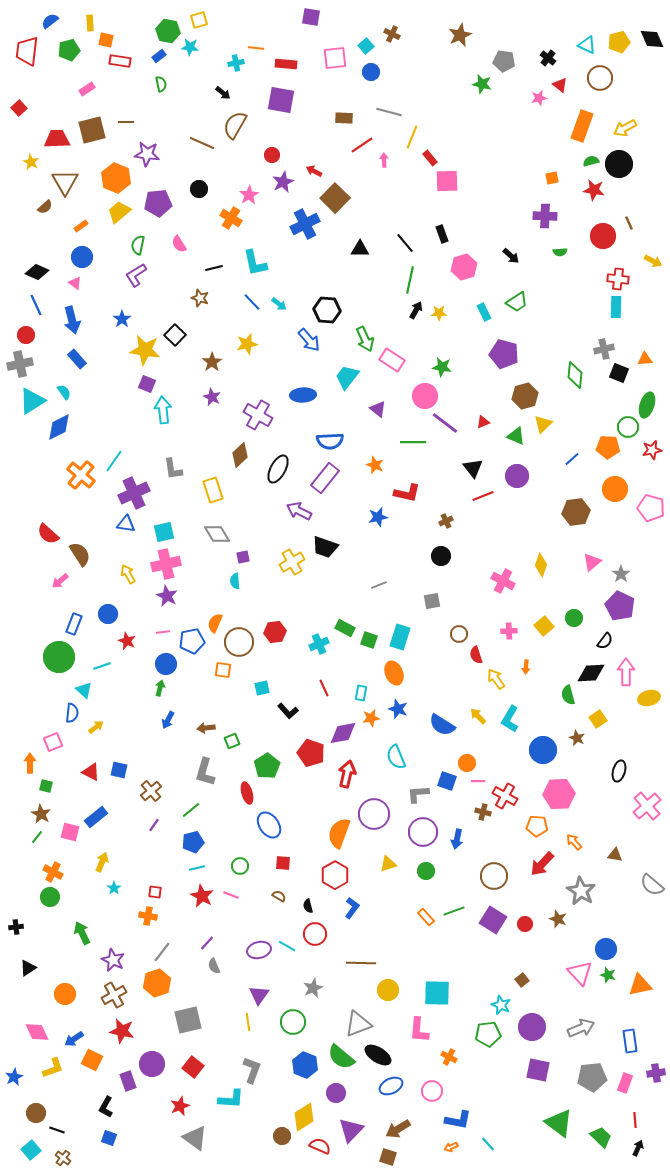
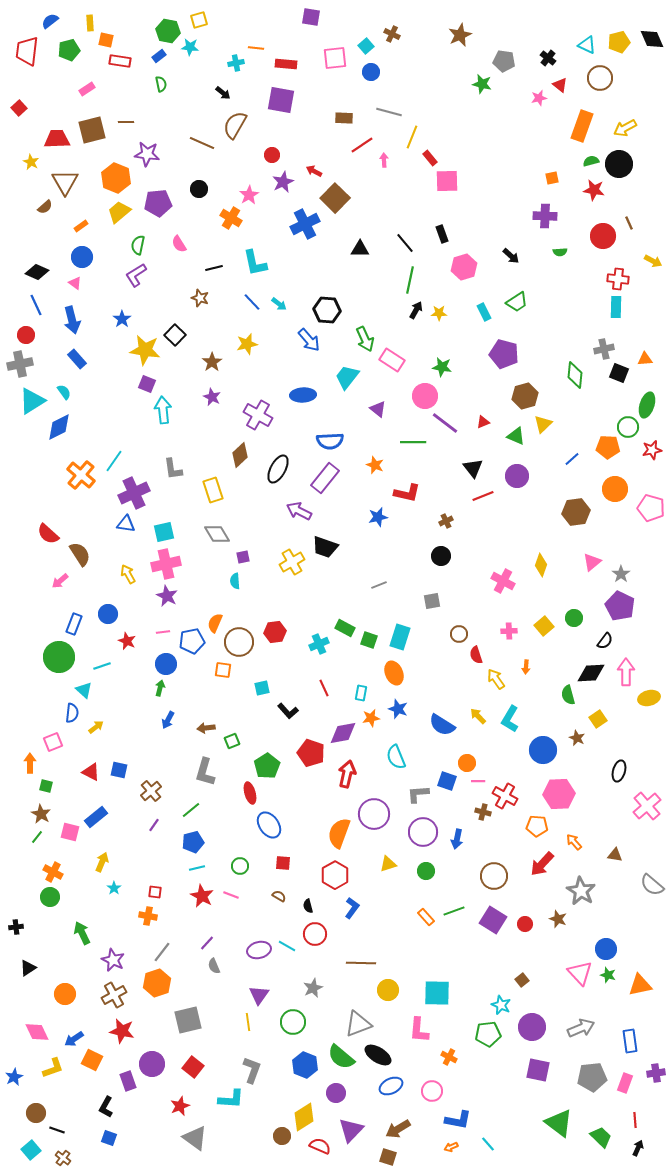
red ellipse at (247, 793): moved 3 px right
